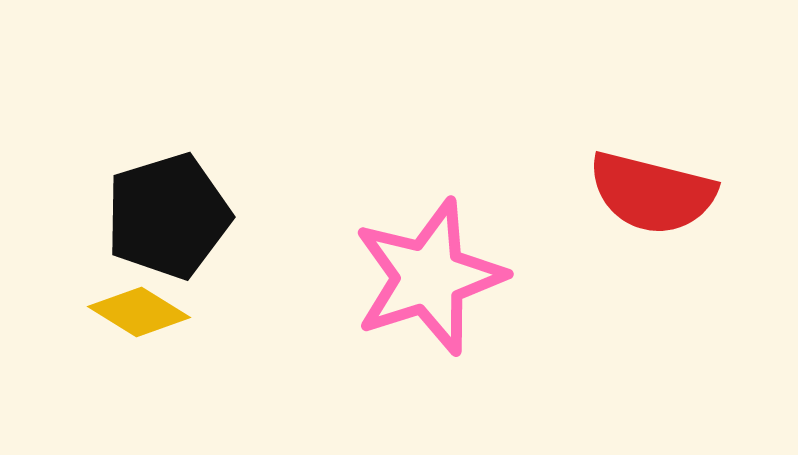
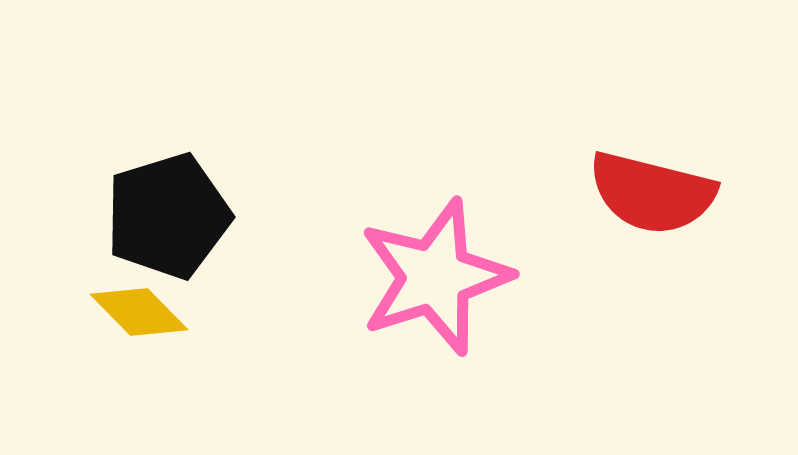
pink star: moved 6 px right
yellow diamond: rotated 14 degrees clockwise
